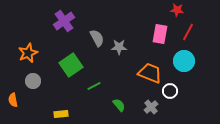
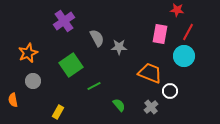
cyan circle: moved 5 px up
yellow rectangle: moved 3 px left, 2 px up; rotated 56 degrees counterclockwise
